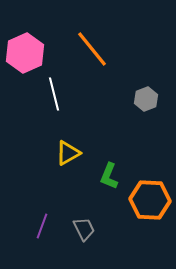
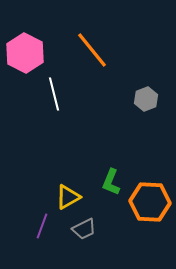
orange line: moved 1 px down
pink hexagon: rotated 9 degrees counterclockwise
yellow triangle: moved 44 px down
green L-shape: moved 2 px right, 6 px down
orange hexagon: moved 2 px down
gray trapezoid: rotated 90 degrees clockwise
